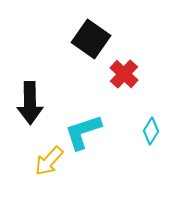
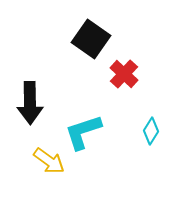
yellow arrow: rotated 96 degrees counterclockwise
